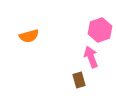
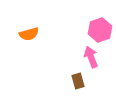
orange semicircle: moved 2 px up
brown rectangle: moved 1 px left, 1 px down
